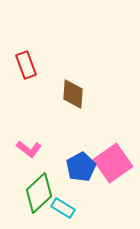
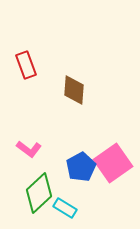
brown diamond: moved 1 px right, 4 px up
cyan rectangle: moved 2 px right
